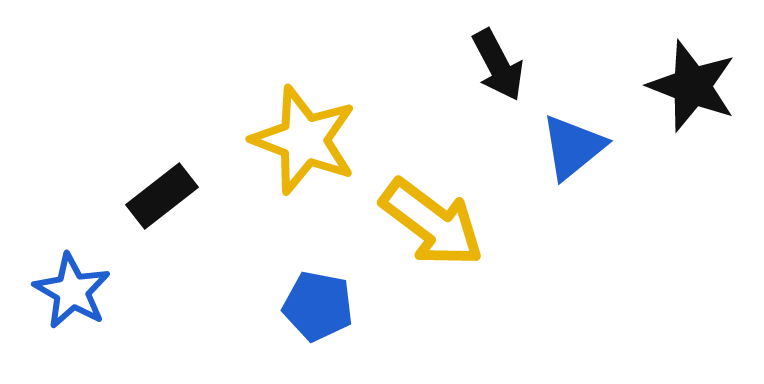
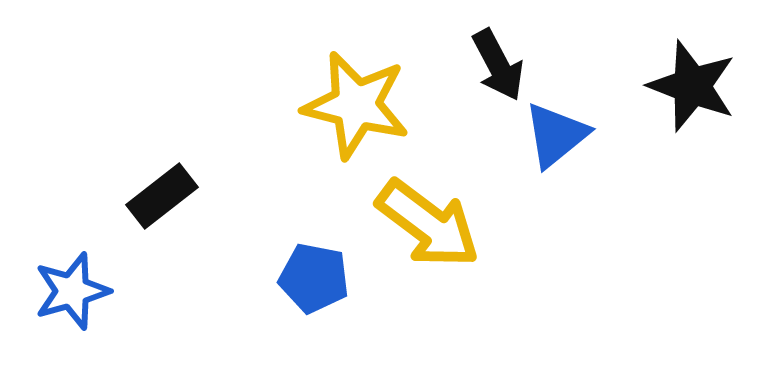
yellow star: moved 52 px right, 35 px up; rotated 7 degrees counterclockwise
blue triangle: moved 17 px left, 12 px up
yellow arrow: moved 4 px left, 1 px down
blue star: rotated 26 degrees clockwise
blue pentagon: moved 4 px left, 28 px up
